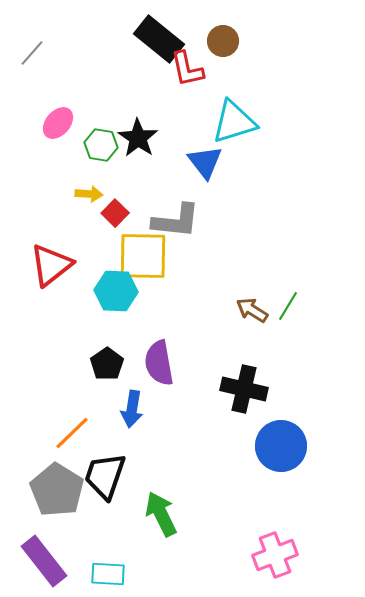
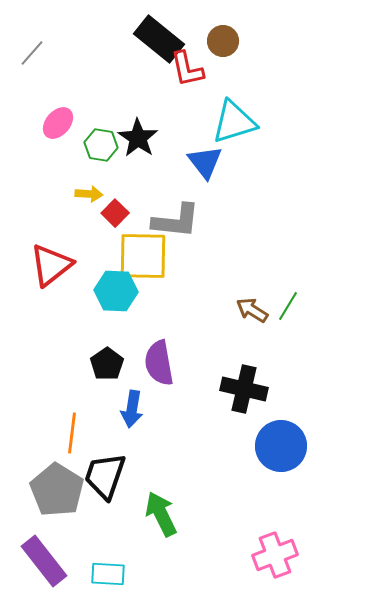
orange line: rotated 39 degrees counterclockwise
